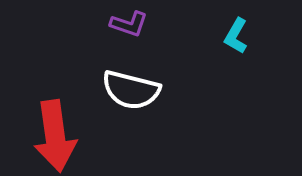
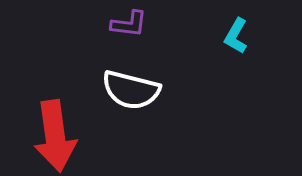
purple L-shape: rotated 12 degrees counterclockwise
